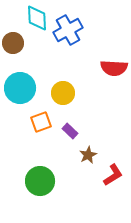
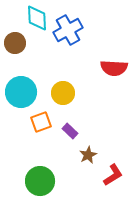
brown circle: moved 2 px right
cyan circle: moved 1 px right, 4 px down
